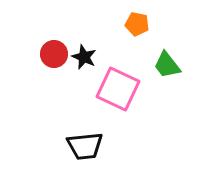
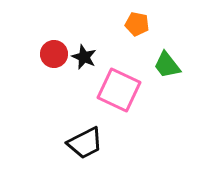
pink square: moved 1 px right, 1 px down
black trapezoid: moved 3 px up; rotated 21 degrees counterclockwise
